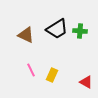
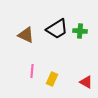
pink line: moved 1 px right, 1 px down; rotated 32 degrees clockwise
yellow rectangle: moved 4 px down
